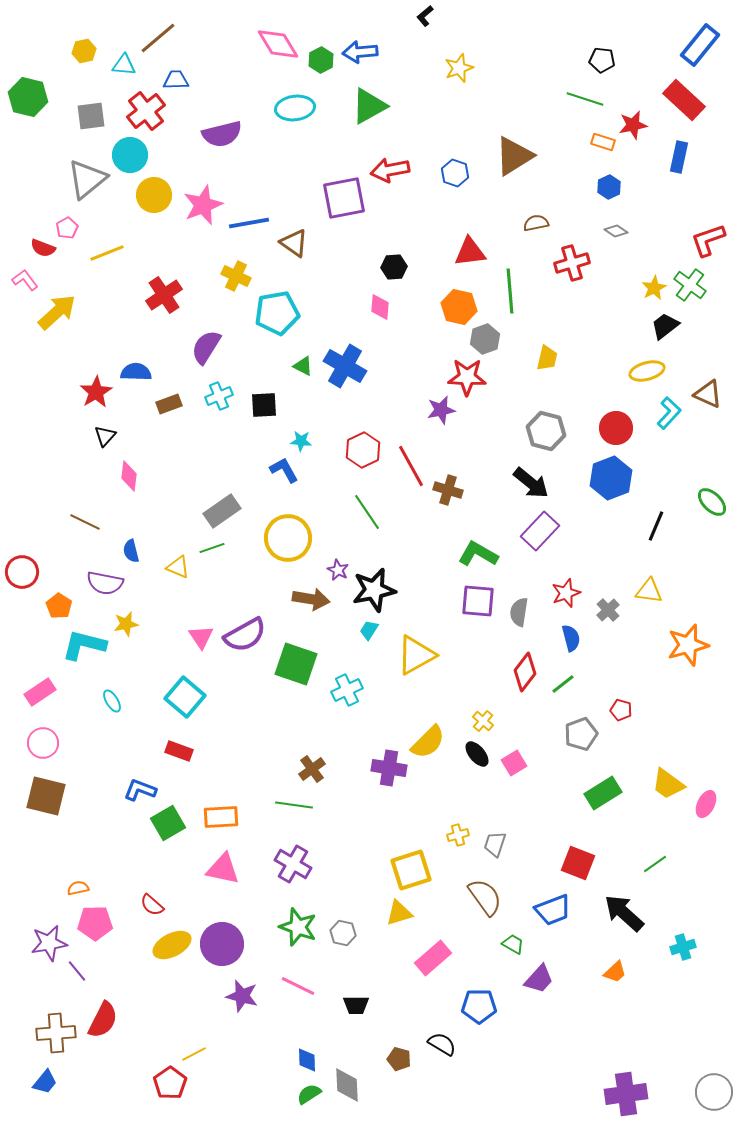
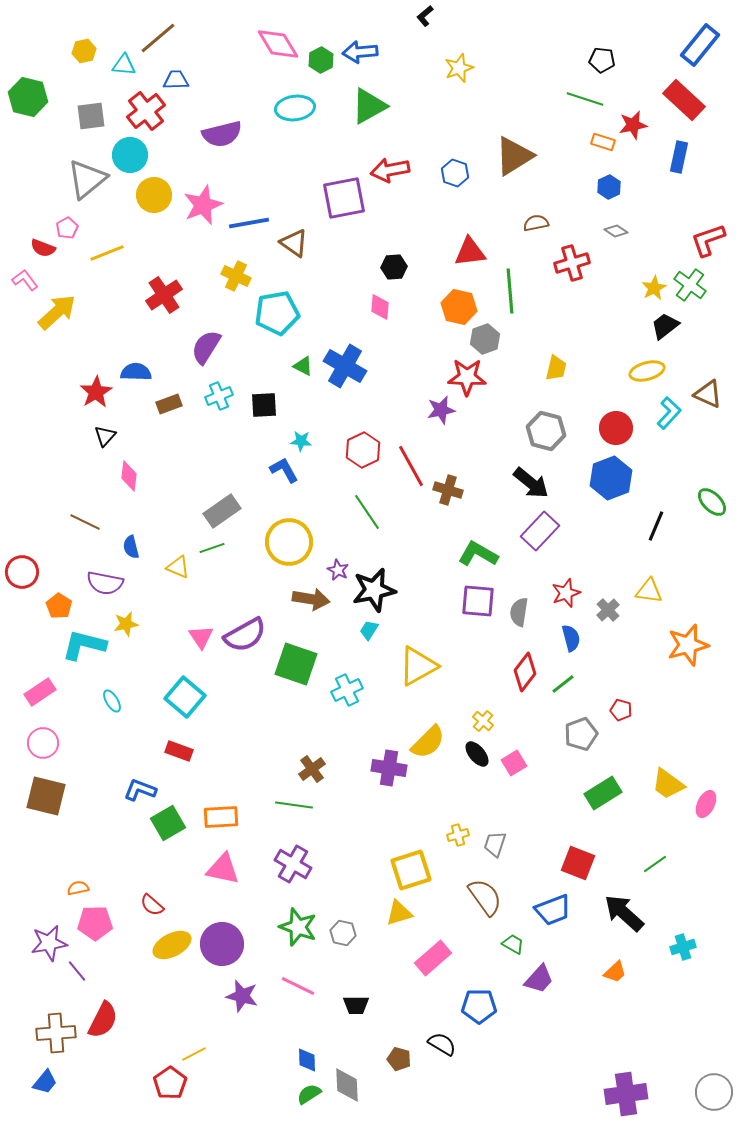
yellow trapezoid at (547, 358): moved 9 px right, 10 px down
yellow circle at (288, 538): moved 1 px right, 4 px down
blue semicircle at (131, 551): moved 4 px up
yellow triangle at (416, 655): moved 2 px right, 11 px down
